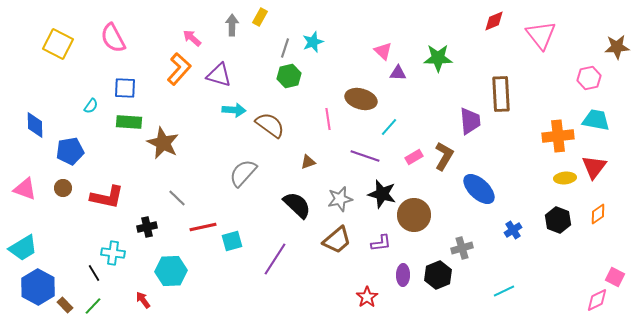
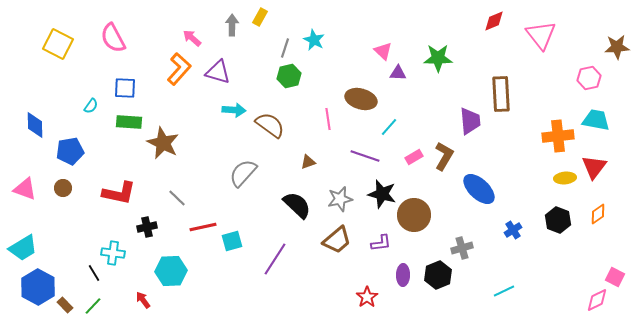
cyan star at (313, 42): moved 1 px right, 2 px up; rotated 25 degrees counterclockwise
purple triangle at (219, 75): moved 1 px left, 3 px up
red L-shape at (107, 197): moved 12 px right, 4 px up
